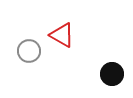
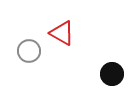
red triangle: moved 2 px up
